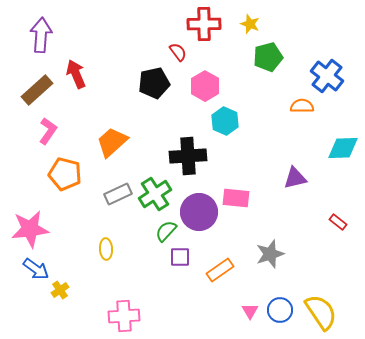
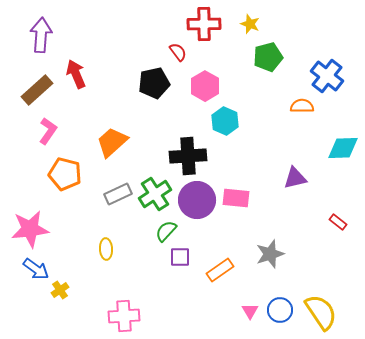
purple circle: moved 2 px left, 12 px up
